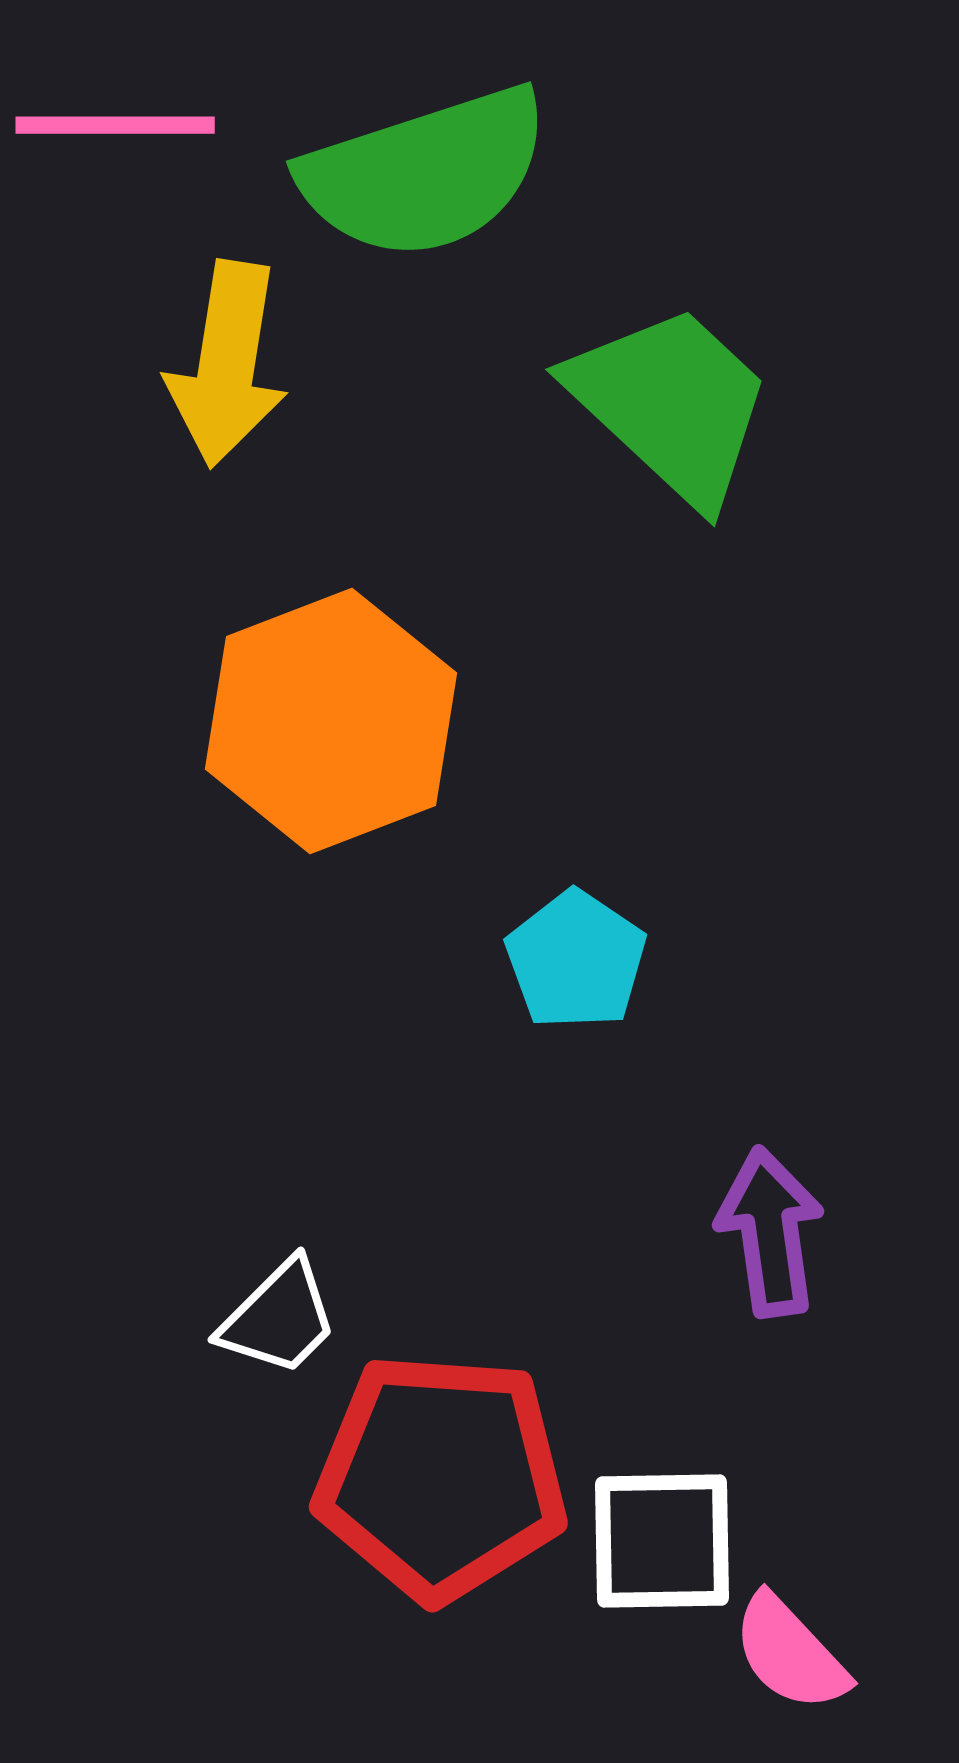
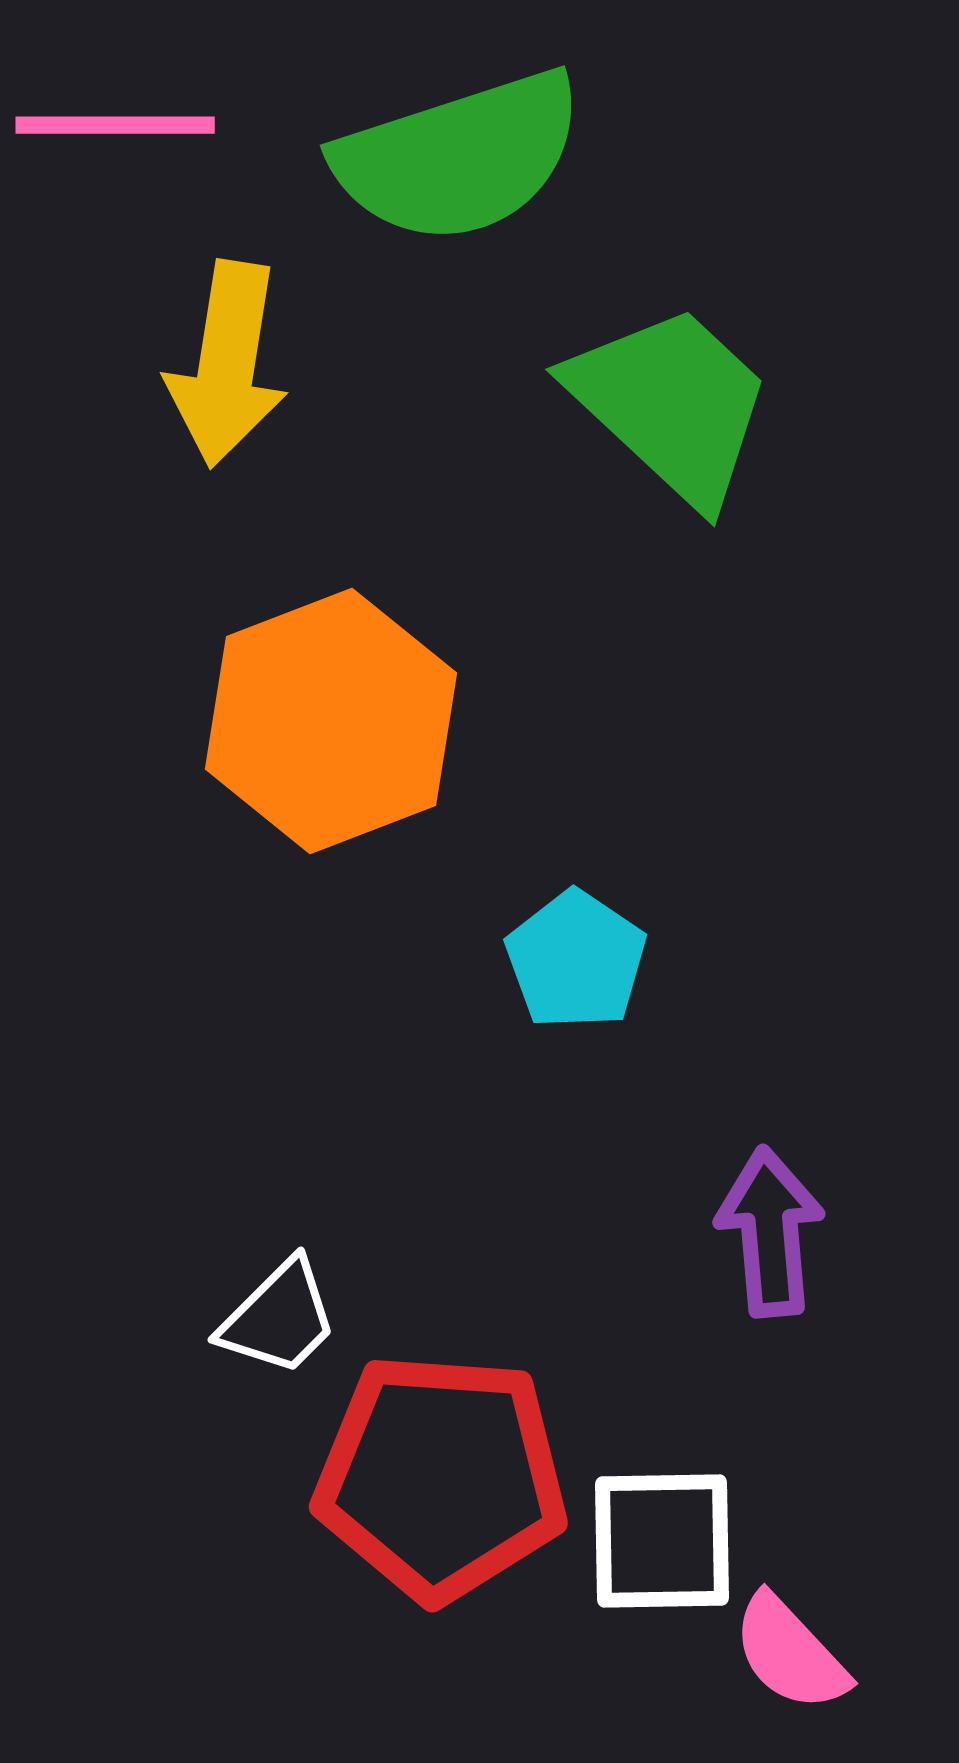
green semicircle: moved 34 px right, 16 px up
purple arrow: rotated 3 degrees clockwise
